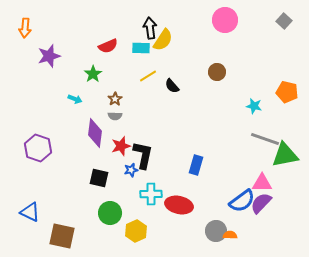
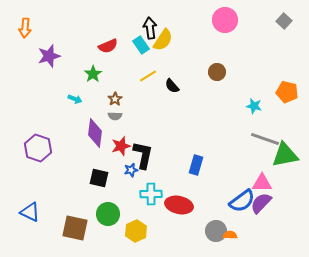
cyan rectangle: moved 3 px up; rotated 54 degrees clockwise
green circle: moved 2 px left, 1 px down
brown square: moved 13 px right, 8 px up
